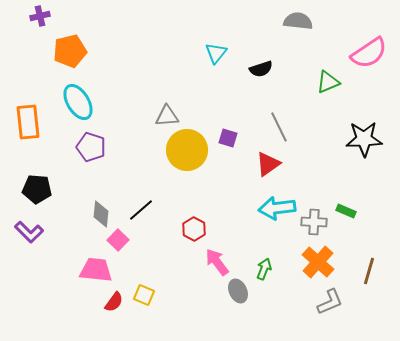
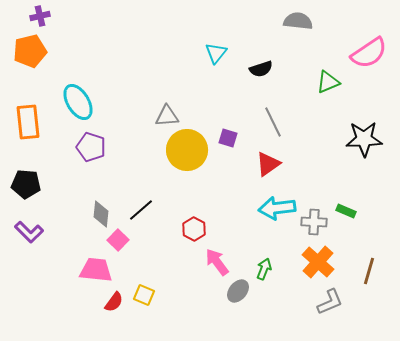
orange pentagon: moved 40 px left
gray line: moved 6 px left, 5 px up
black pentagon: moved 11 px left, 5 px up
gray ellipse: rotated 65 degrees clockwise
